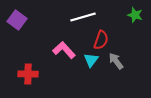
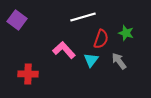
green star: moved 9 px left, 18 px down
red semicircle: moved 1 px up
gray arrow: moved 3 px right
